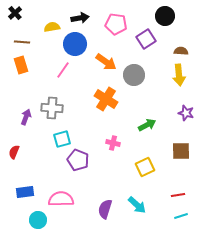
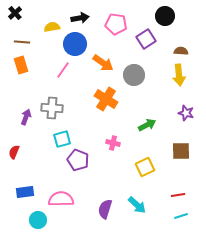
orange arrow: moved 3 px left, 1 px down
